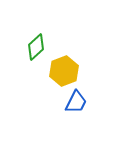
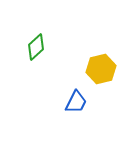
yellow hexagon: moved 37 px right, 2 px up; rotated 8 degrees clockwise
